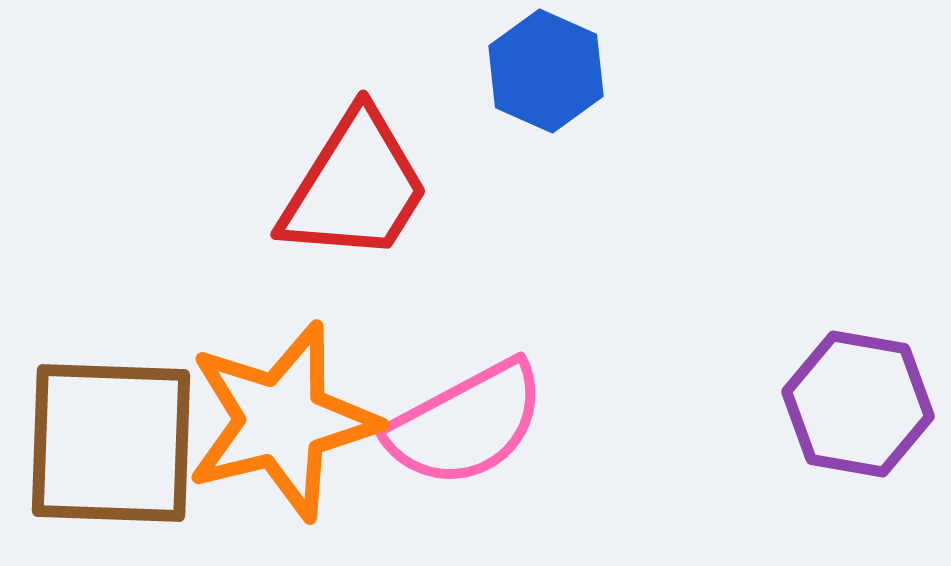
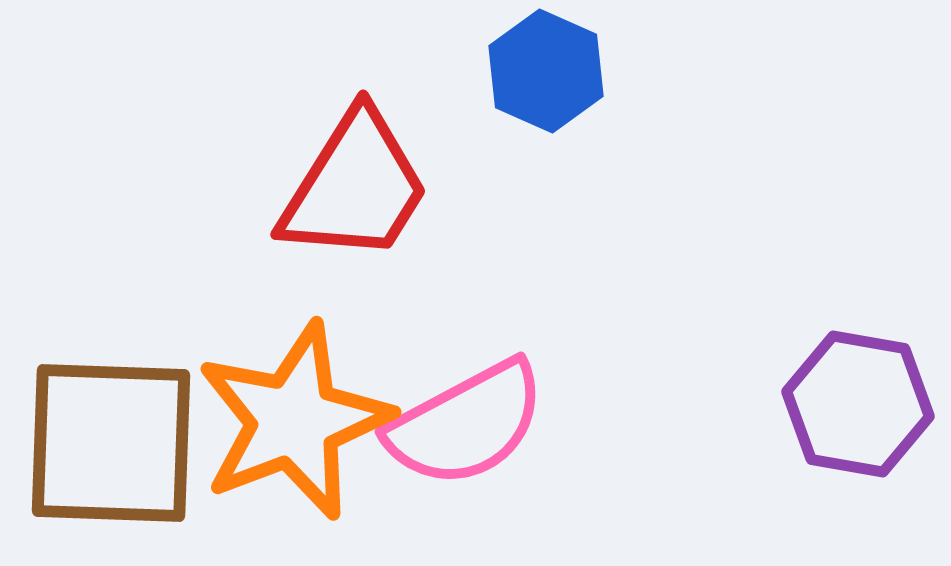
orange star: moved 12 px right; rotated 7 degrees counterclockwise
